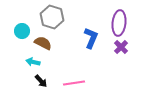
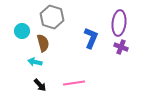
brown semicircle: rotated 48 degrees clockwise
purple cross: rotated 24 degrees counterclockwise
cyan arrow: moved 2 px right
black arrow: moved 1 px left, 4 px down
